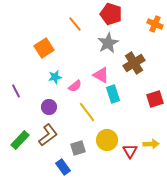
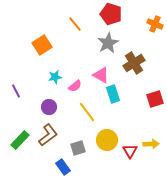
orange square: moved 2 px left, 3 px up
